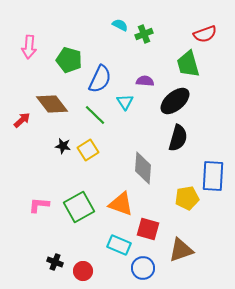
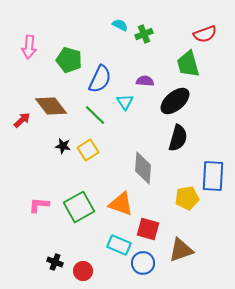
brown diamond: moved 1 px left, 2 px down
blue circle: moved 5 px up
